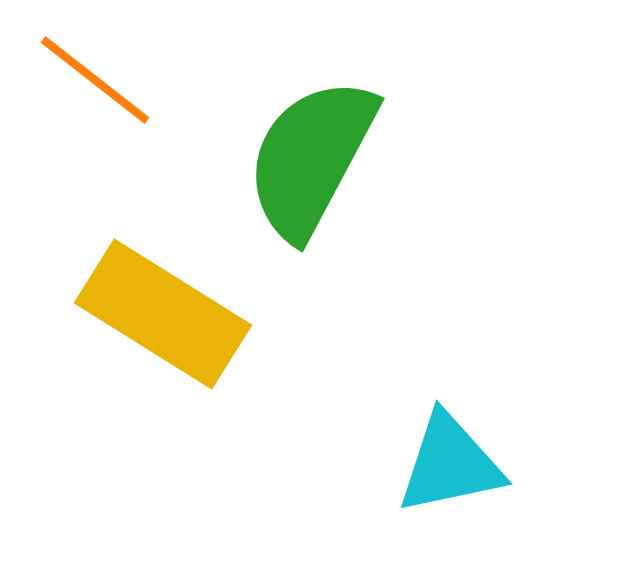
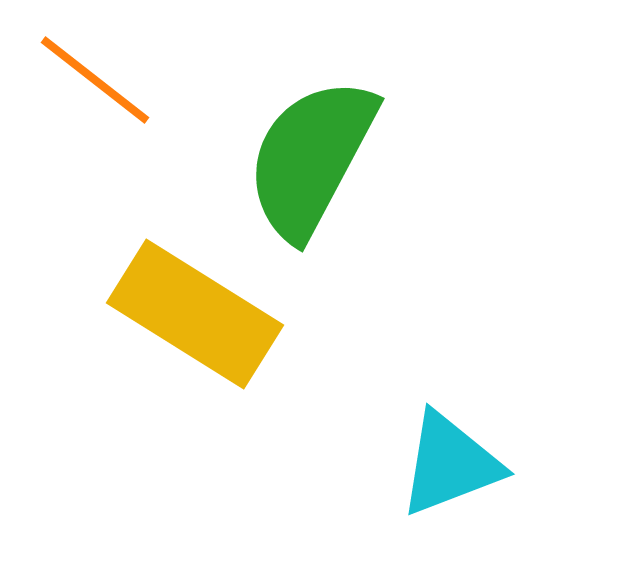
yellow rectangle: moved 32 px right
cyan triangle: rotated 9 degrees counterclockwise
